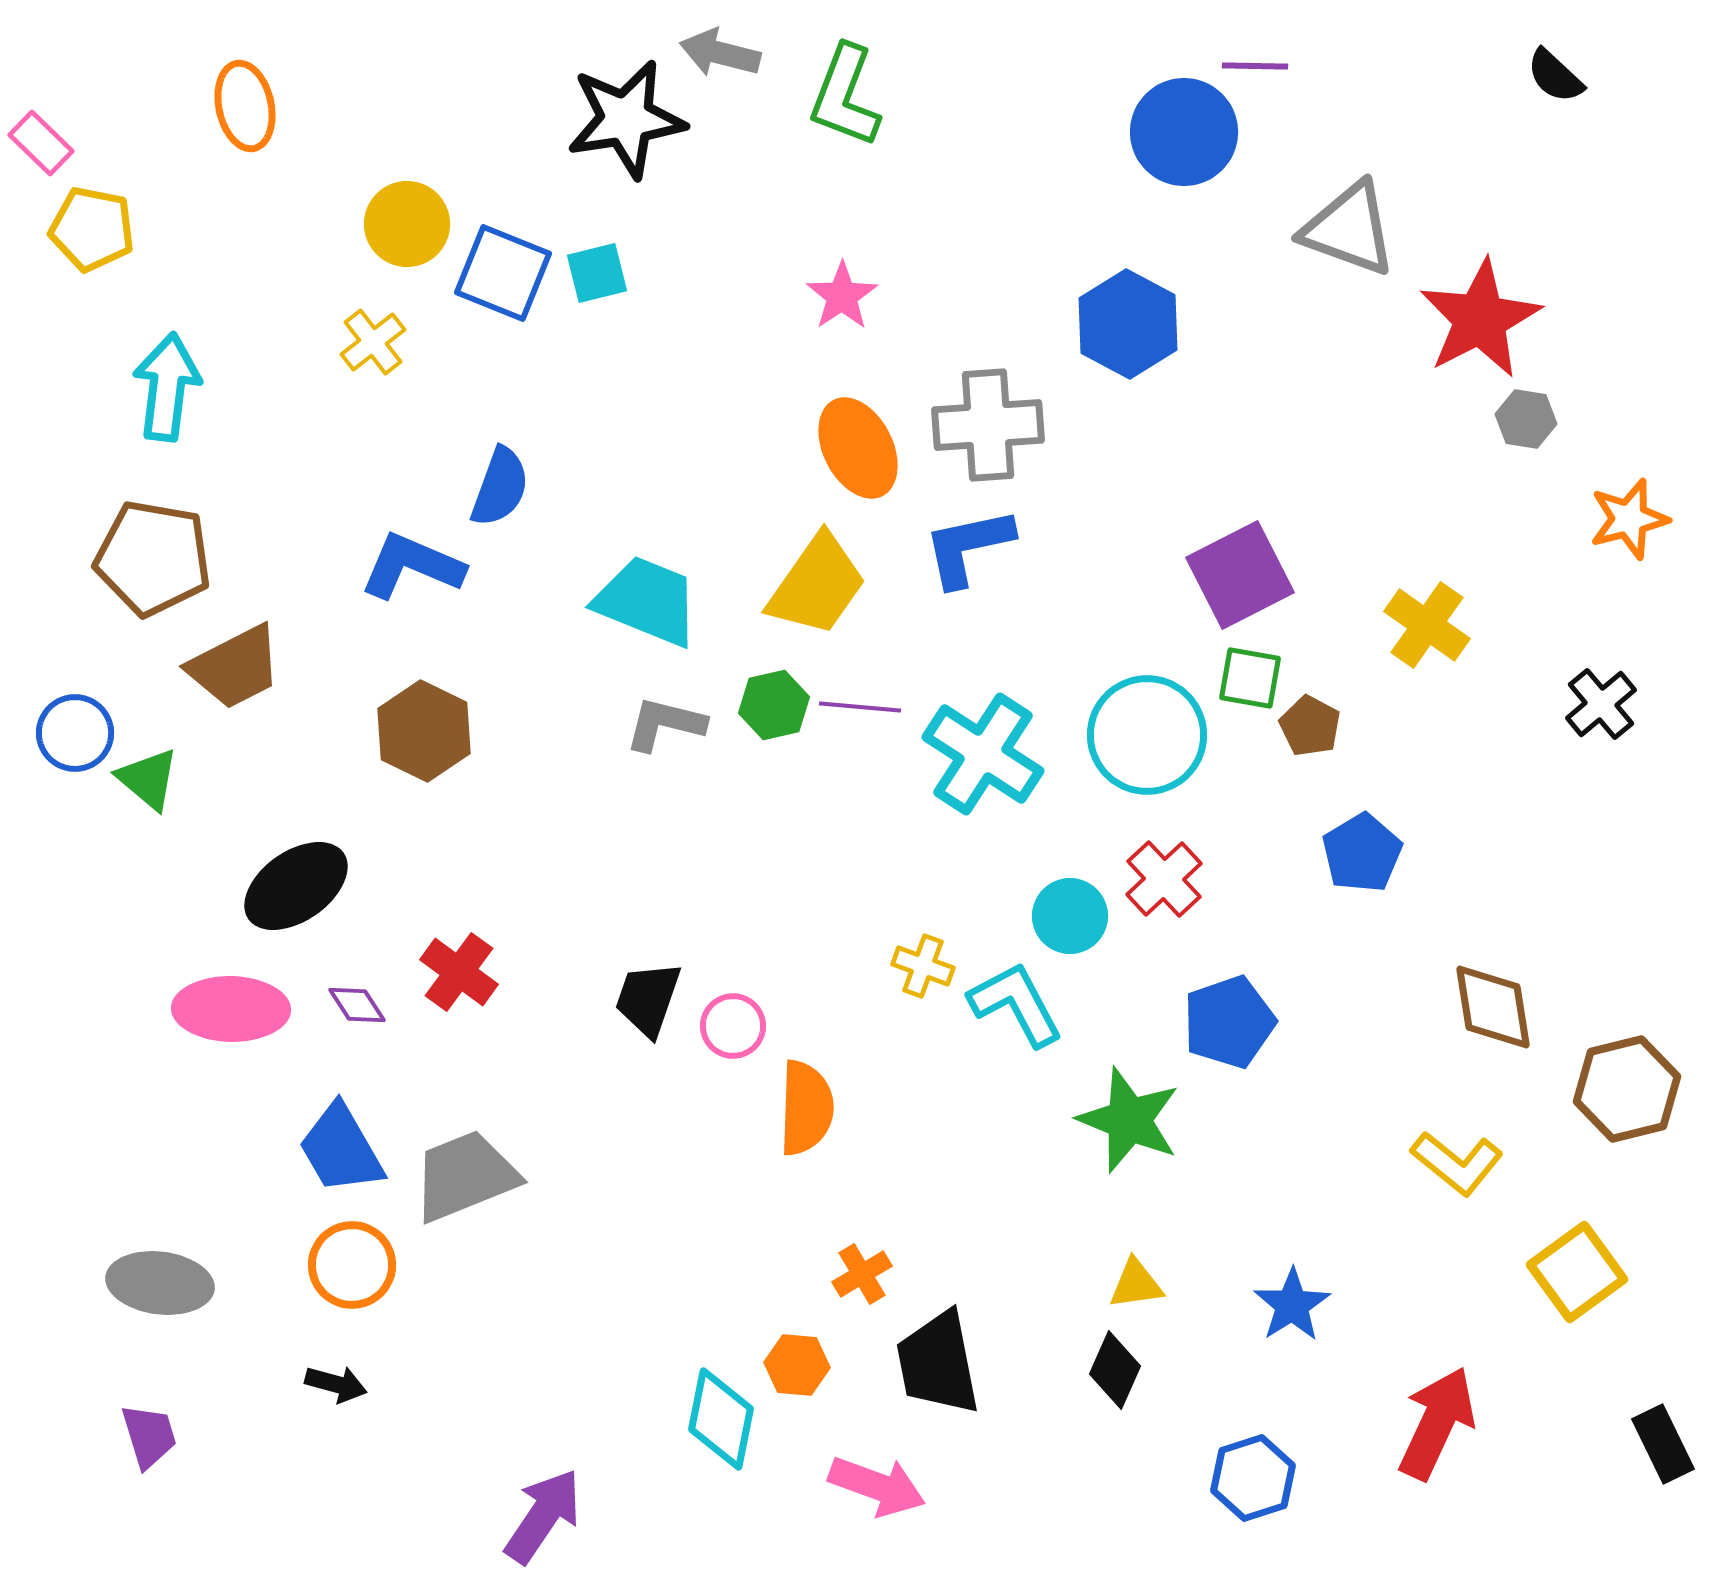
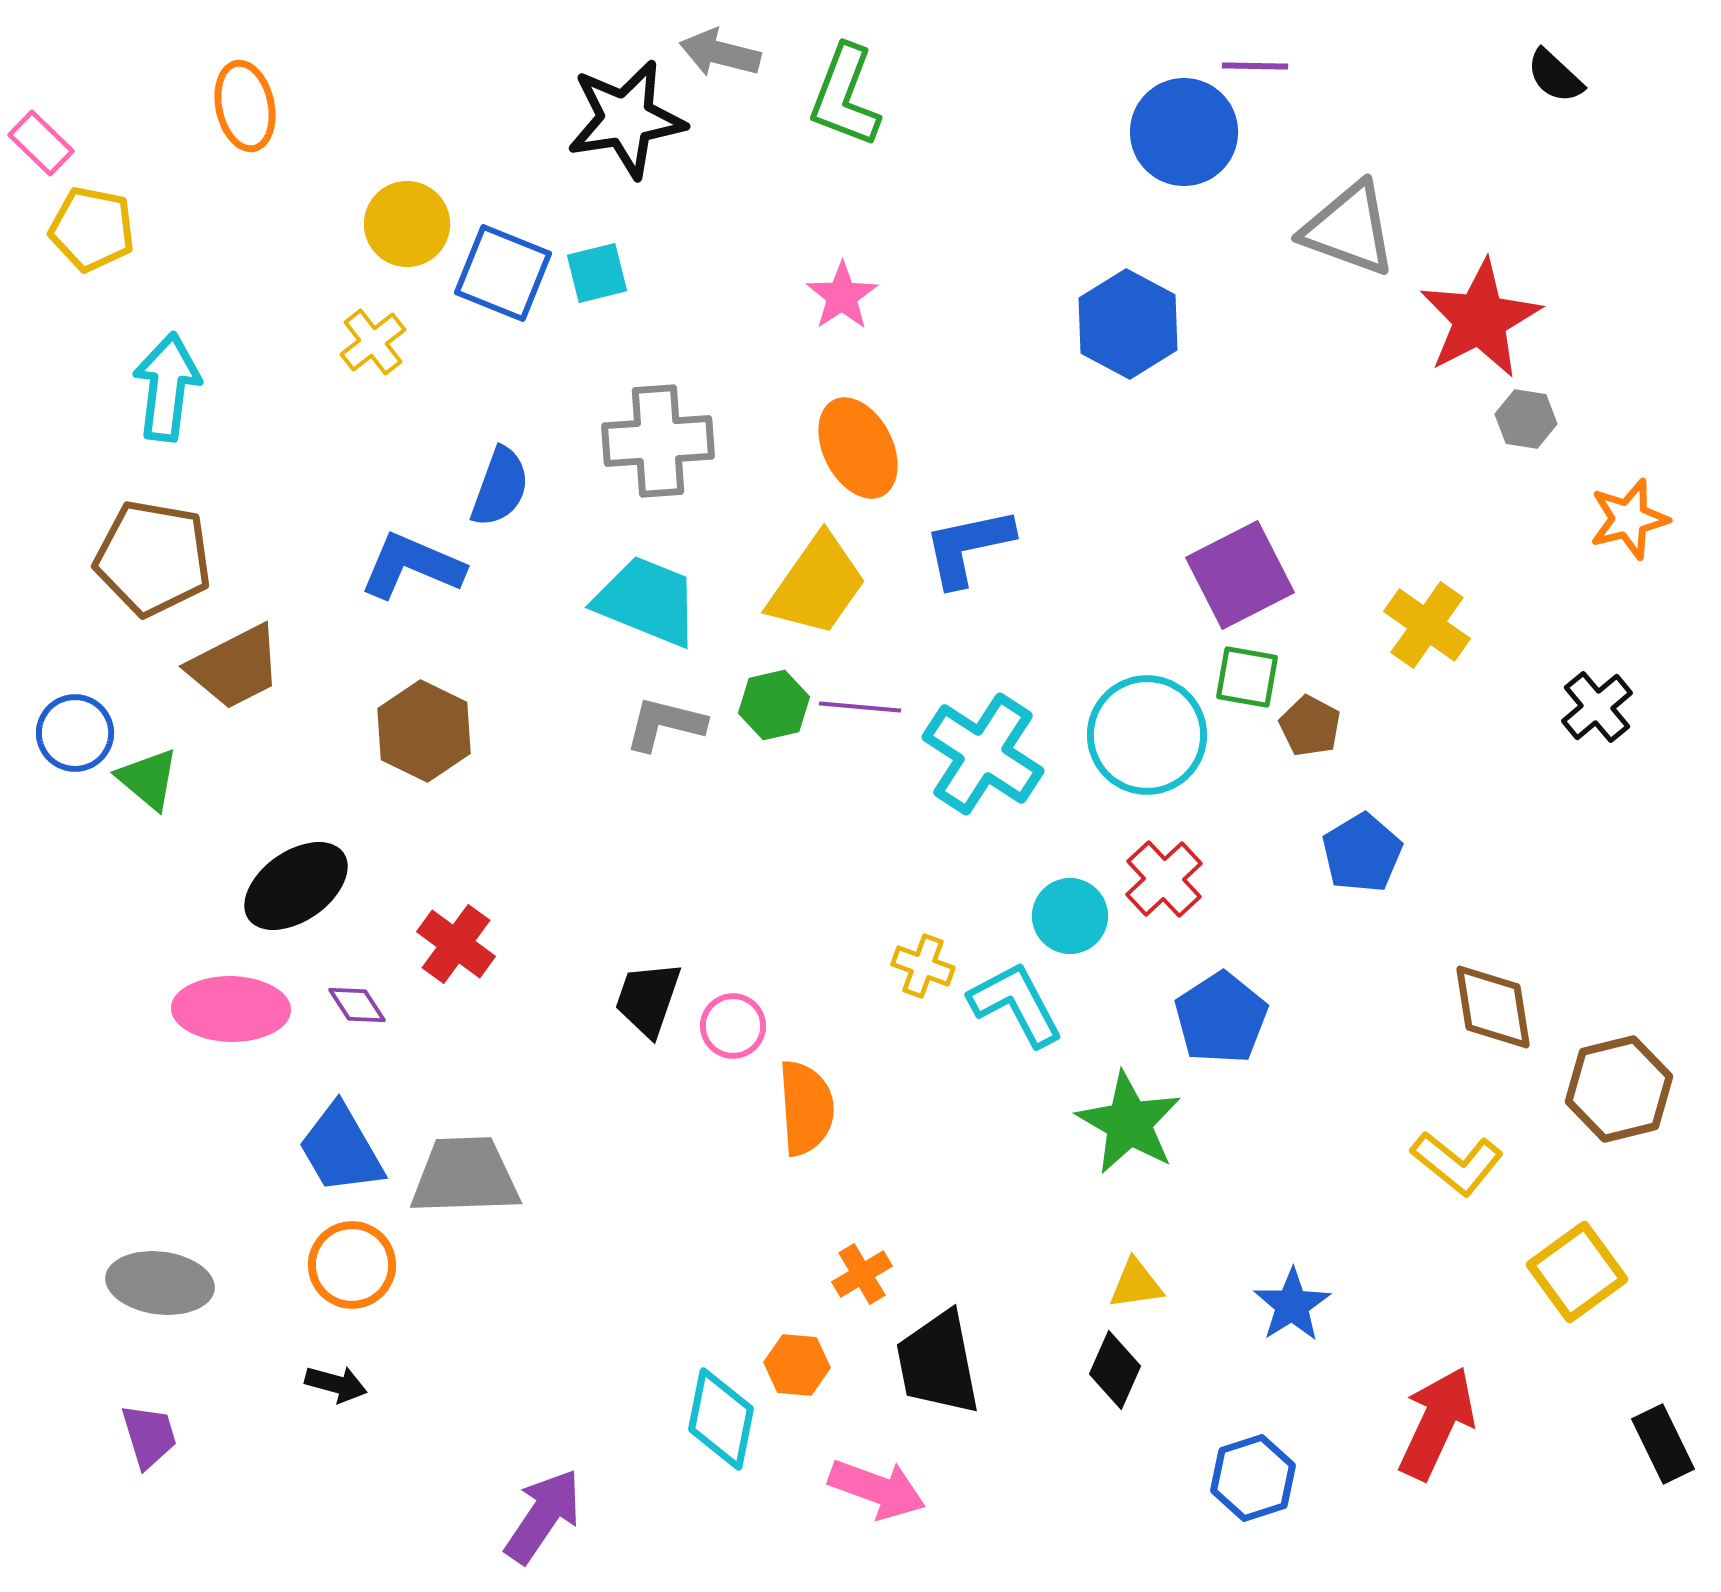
gray cross at (988, 425): moved 330 px left, 16 px down
green square at (1250, 678): moved 3 px left, 1 px up
black cross at (1601, 704): moved 4 px left, 3 px down
red cross at (459, 972): moved 3 px left, 28 px up
blue pentagon at (1229, 1022): moved 8 px left, 4 px up; rotated 14 degrees counterclockwise
brown hexagon at (1627, 1089): moved 8 px left
orange semicircle at (806, 1108): rotated 6 degrees counterclockwise
green star at (1129, 1120): moved 3 px down; rotated 8 degrees clockwise
gray trapezoid at (465, 1176): rotated 20 degrees clockwise
pink arrow at (877, 1486): moved 3 px down
